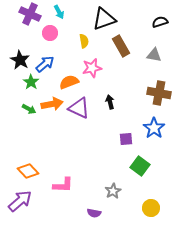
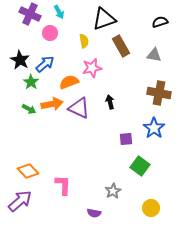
pink L-shape: rotated 90 degrees counterclockwise
